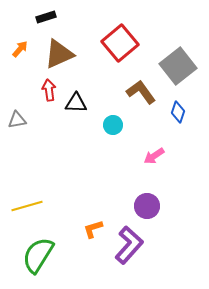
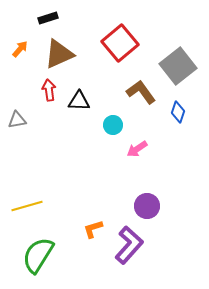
black rectangle: moved 2 px right, 1 px down
black triangle: moved 3 px right, 2 px up
pink arrow: moved 17 px left, 7 px up
